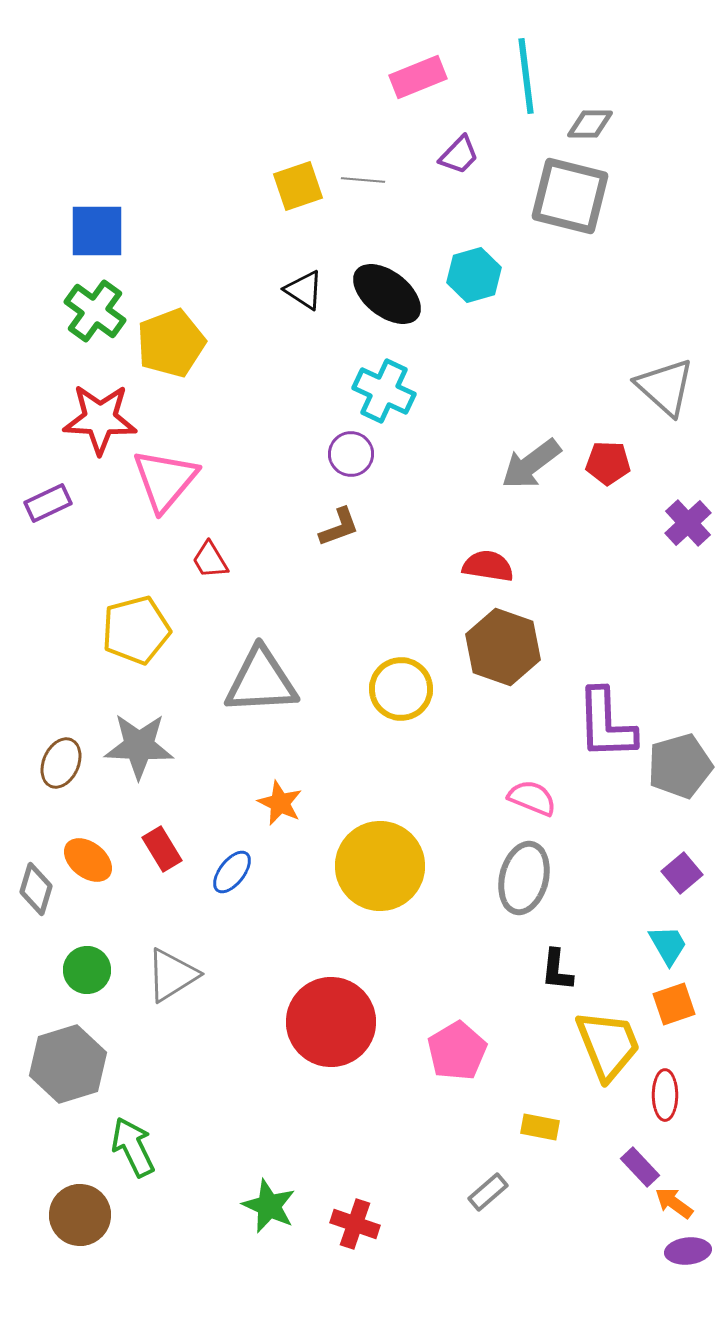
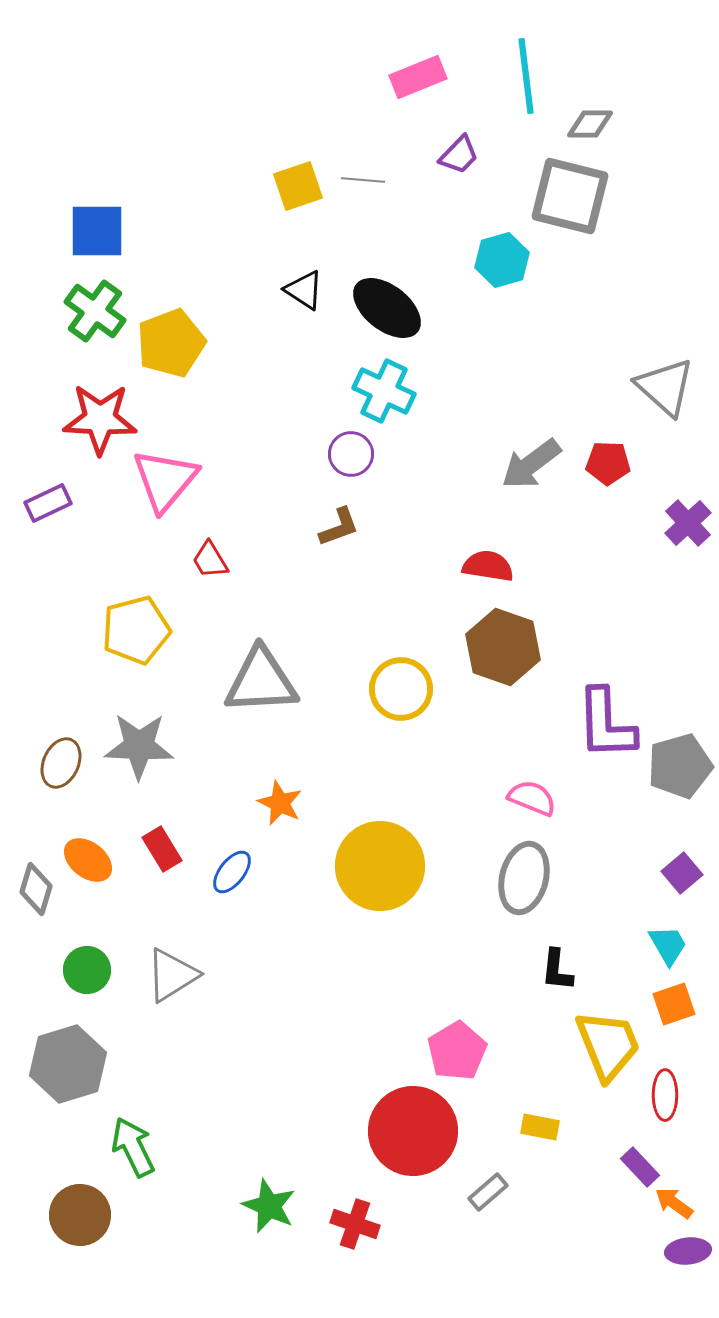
cyan hexagon at (474, 275): moved 28 px right, 15 px up
black ellipse at (387, 294): moved 14 px down
red circle at (331, 1022): moved 82 px right, 109 px down
